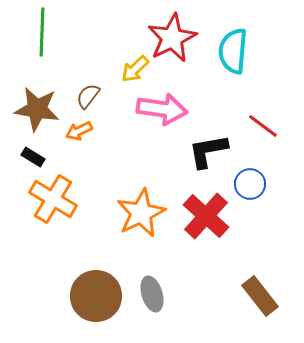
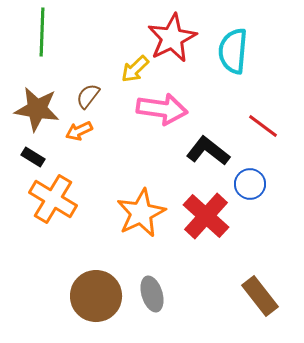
black L-shape: rotated 48 degrees clockwise
